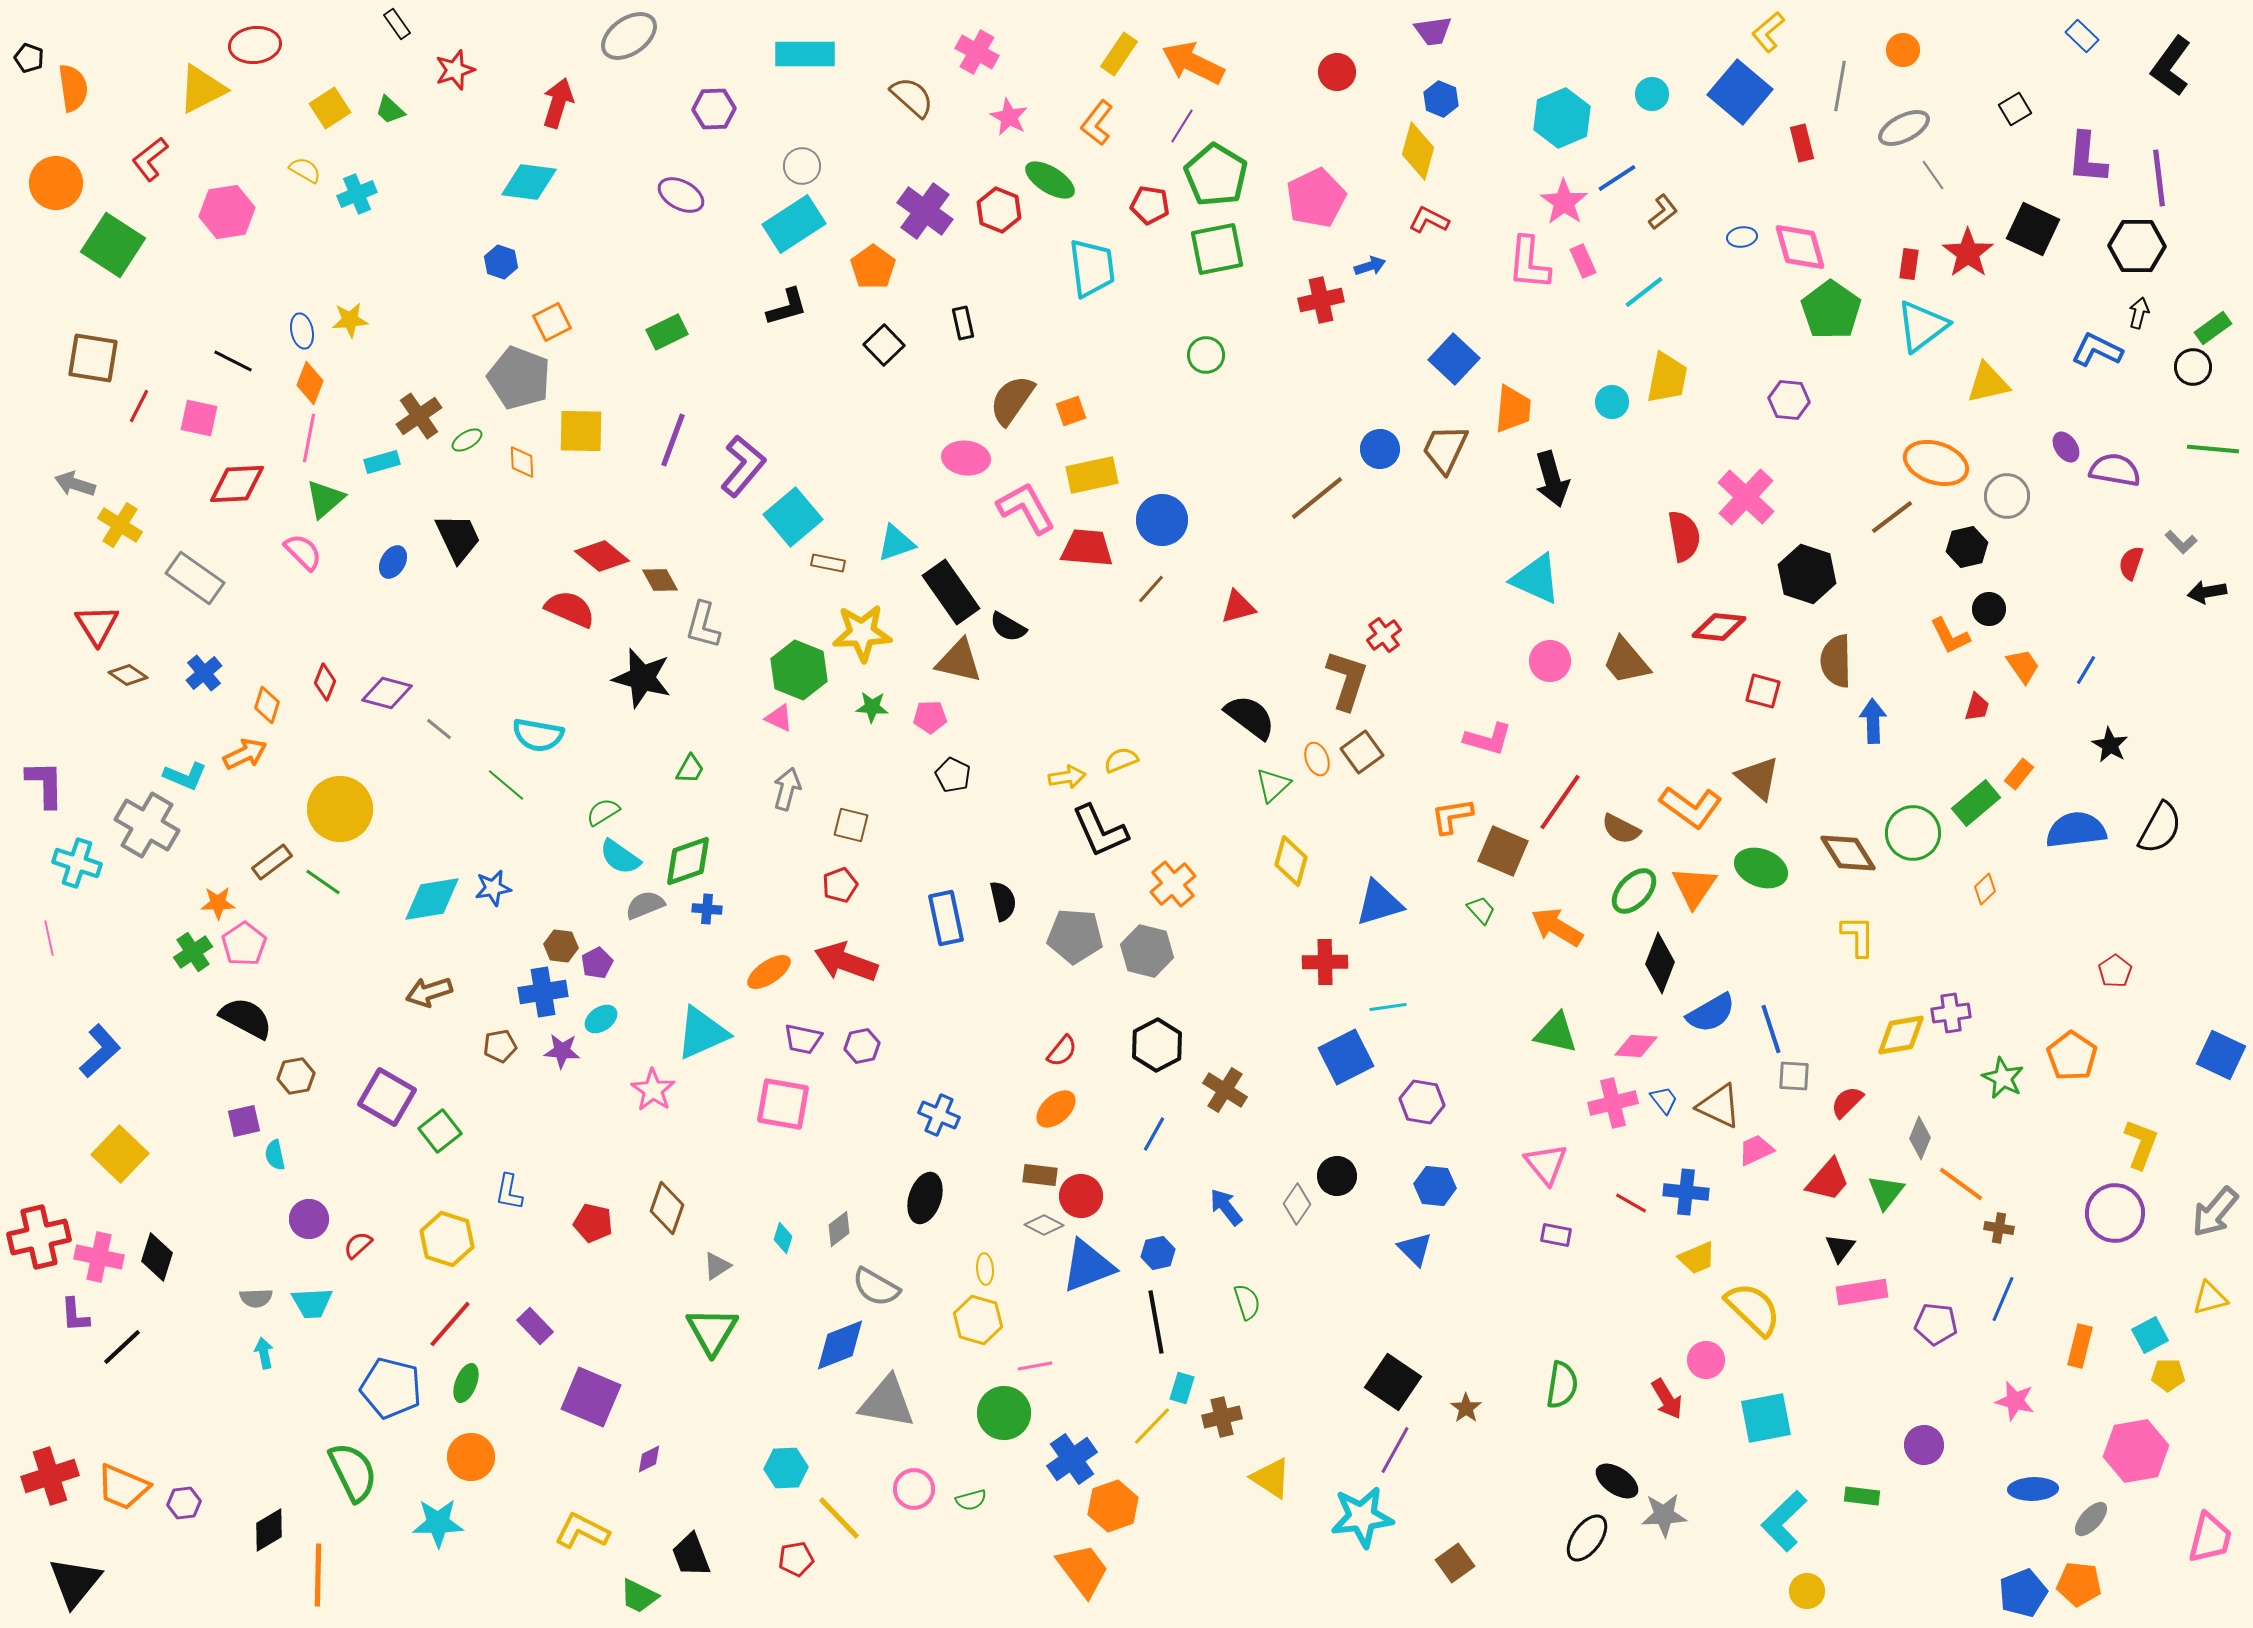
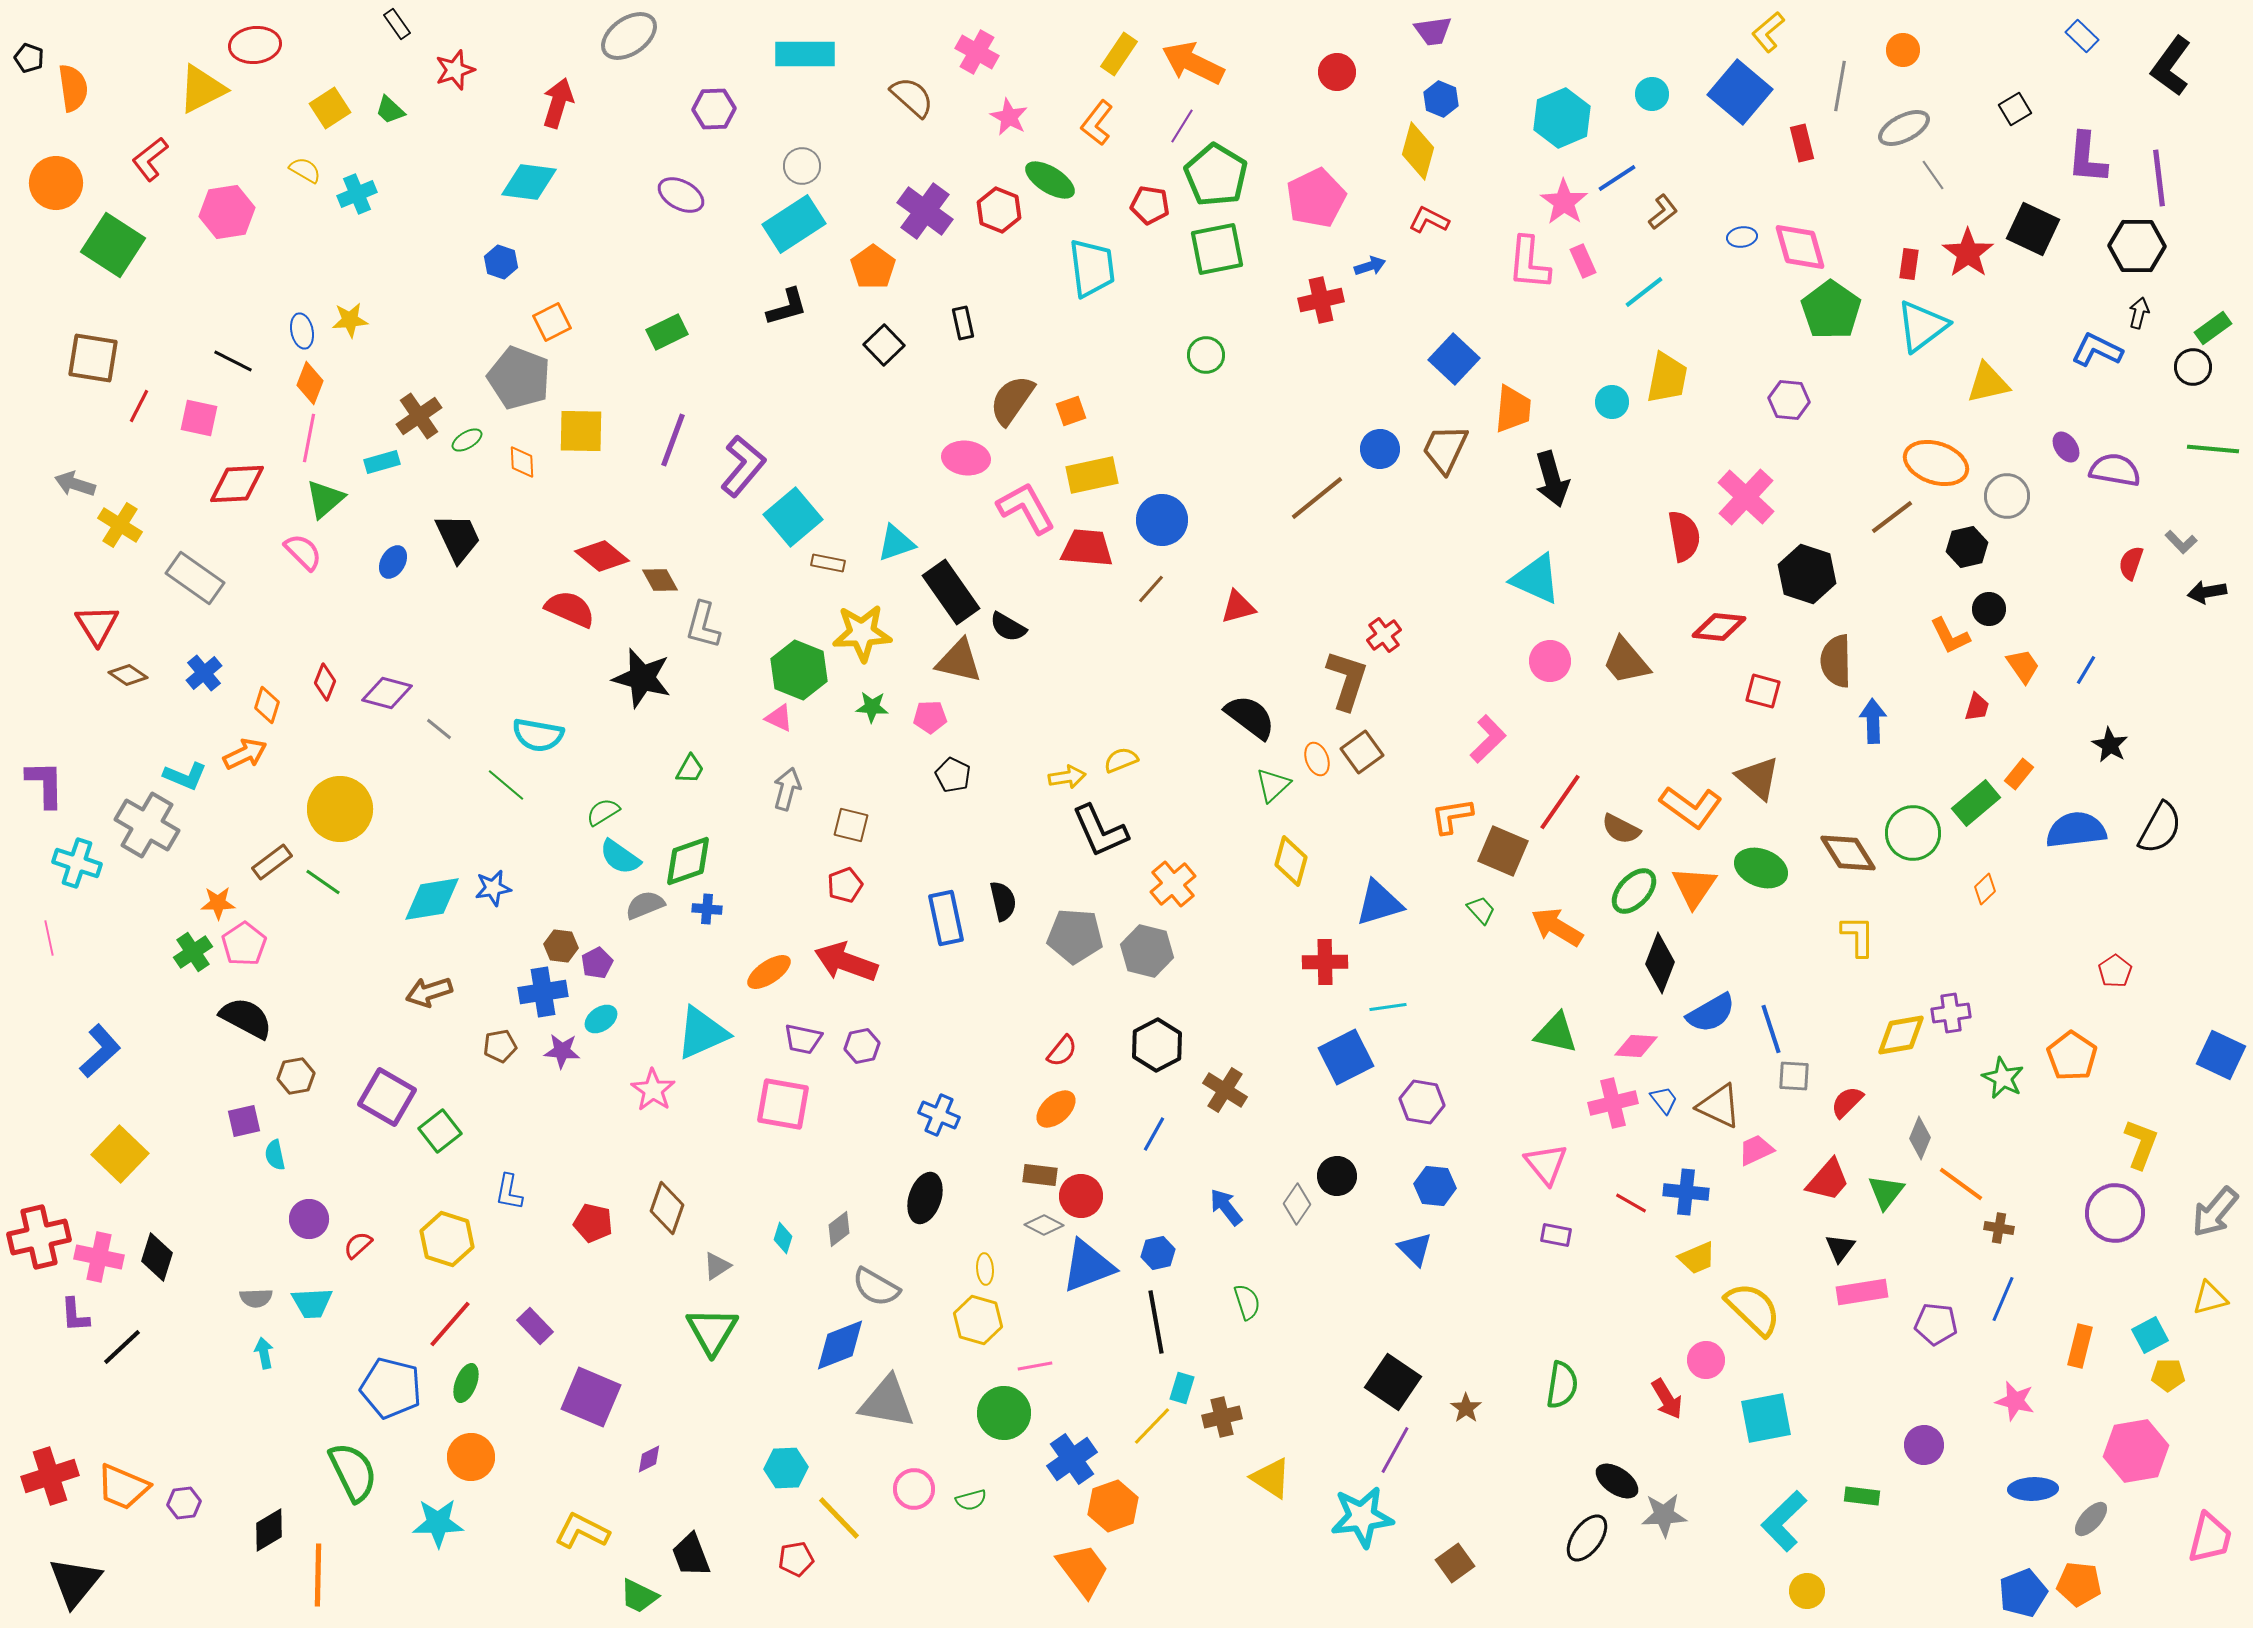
pink L-shape at (1488, 739): rotated 60 degrees counterclockwise
red pentagon at (840, 885): moved 5 px right
